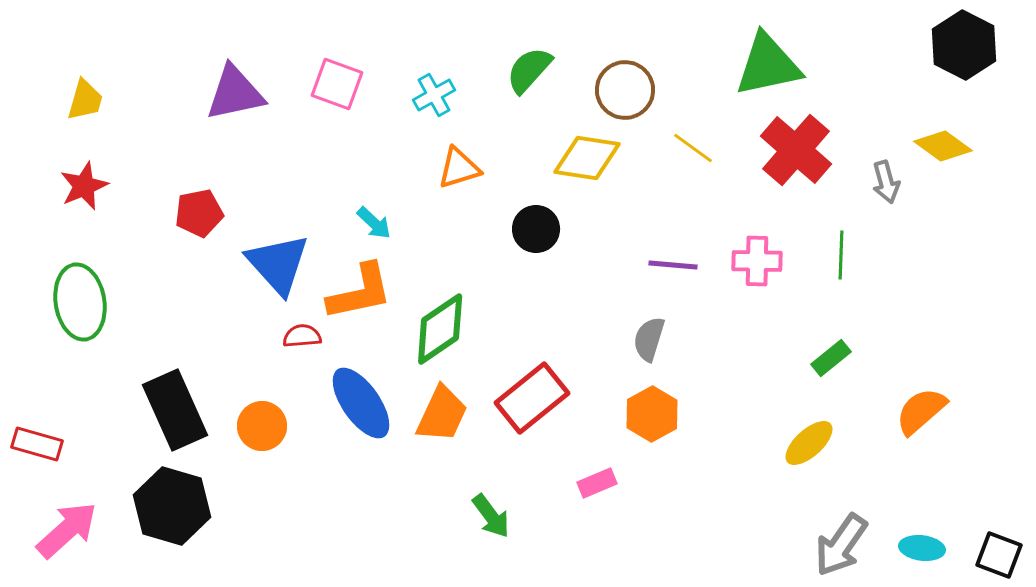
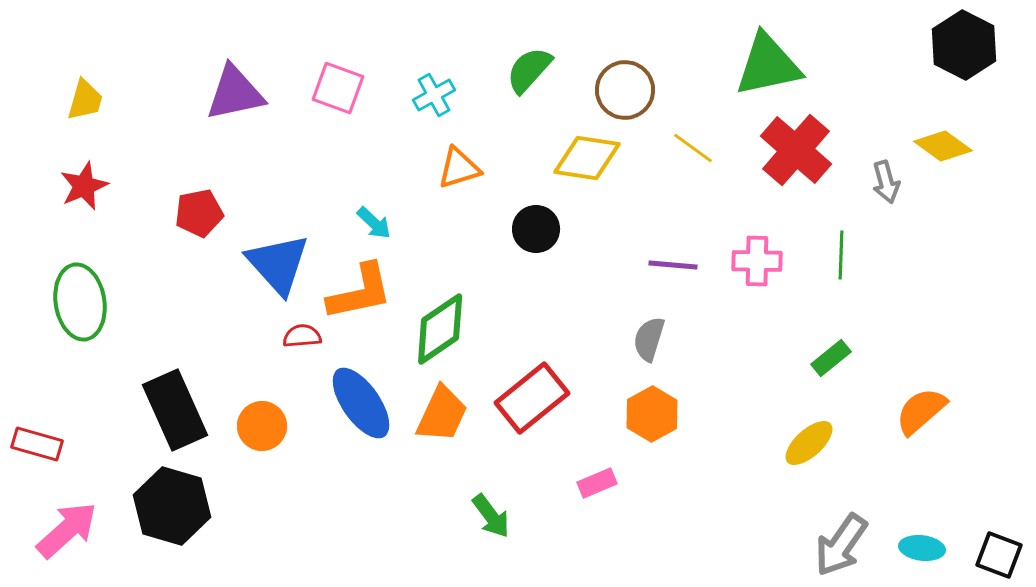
pink square at (337, 84): moved 1 px right, 4 px down
